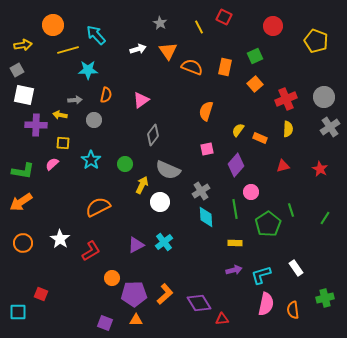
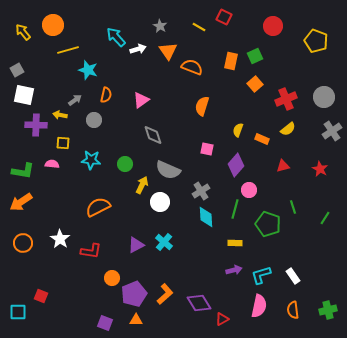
gray star at (160, 23): moved 3 px down
yellow line at (199, 27): rotated 32 degrees counterclockwise
cyan arrow at (96, 35): moved 20 px right, 2 px down
yellow arrow at (23, 45): moved 13 px up; rotated 120 degrees counterclockwise
orange rectangle at (225, 67): moved 6 px right, 6 px up
cyan star at (88, 70): rotated 18 degrees clockwise
gray arrow at (75, 100): rotated 32 degrees counterclockwise
orange semicircle at (206, 111): moved 4 px left, 5 px up
gray cross at (330, 127): moved 2 px right, 4 px down
yellow semicircle at (288, 129): rotated 49 degrees clockwise
yellow semicircle at (238, 130): rotated 16 degrees counterclockwise
gray diamond at (153, 135): rotated 55 degrees counterclockwise
orange rectangle at (260, 138): moved 2 px right, 1 px down
pink square at (207, 149): rotated 24 degrees clockwise
cyan star at (91, 160): rotated 30 degrees counterclockwise
pink semicircle at (52, 164): rotated 48 degrees clockwise
pink circle at (251, 192): moved 2 px left, 2 px up
green line at (235, 209): rotated 24 degrees clockwise
green line at (291, 210): moved 2 px right, 3 px up
green pentagon at (268, 224): rotated 20 degrees counterclockwise
cyan cross at (164, 242): rotated 12 degrees counterclockwise
red L-shape at (91, 251): rotated 40 degrees clockwise
white rectangle at (296, 268): moved 3 px left, 8 px down
red square at (41, 294): moved 2 px down
purple pentagon at (134, 294): rotated 20 degrees counterclockwise
green cross at (325, 298): moved 3 px right, 12 px down
pink semicircle at (266, 304): moved 7 px left, 2 px down
red triangle at (222, 319): rotated 24 degrees counterclockwise
